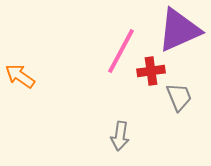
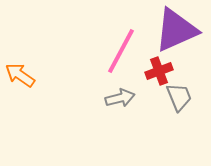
purple triangle: moved 3 px left
red cross: moved 8 px right; rotated 12 degrees counterclockwise
orange arrow: moved 1 px up
gray arrow: moved 38 px up; rotated 112 degrees counterclockwise
